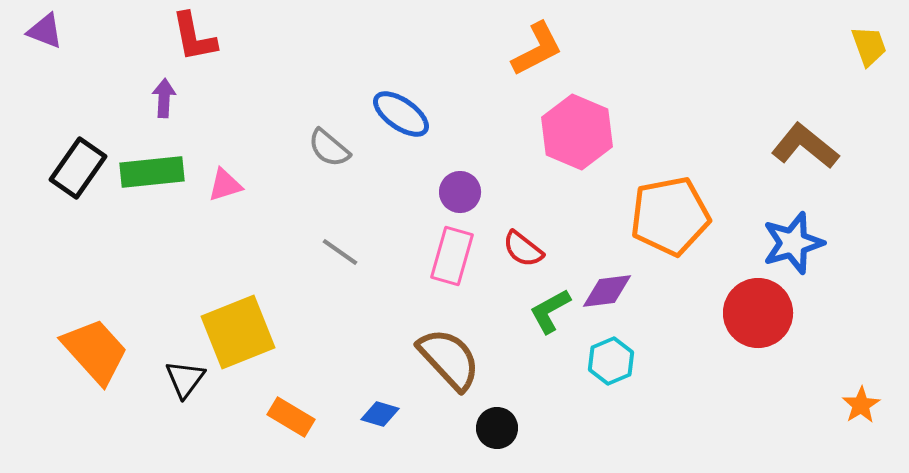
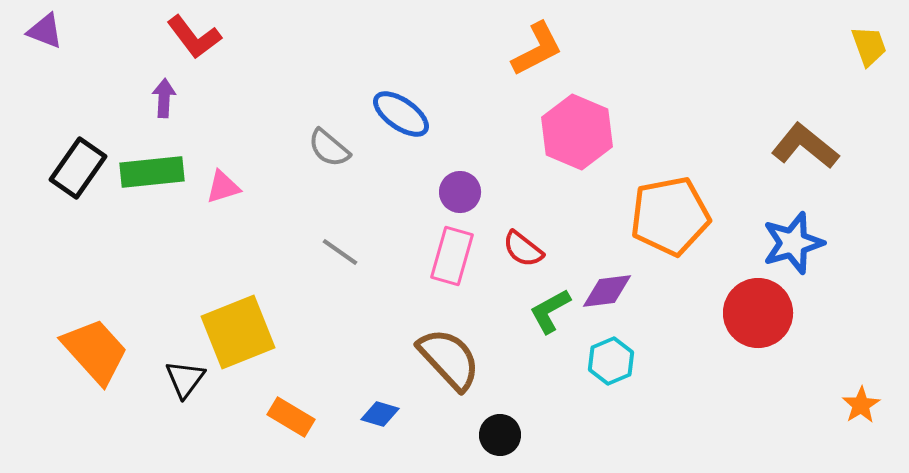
red L-shape: rotated 26 degrees counterclockwise
pink triangle: moved 2 px left, 2 px down
black circle: moved 3 px right, 7 px down
